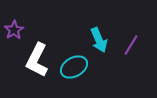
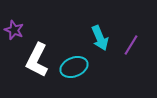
purple star: rotated 18 degrees counterclockwise
cyan arrow: moved 1 px right, 2 px up
cyan ellipse: rotated 8 degrees clockwise
